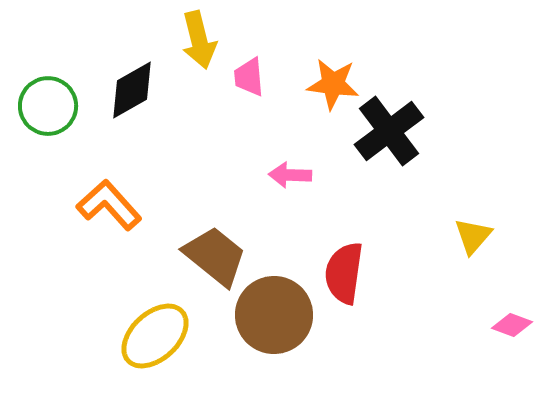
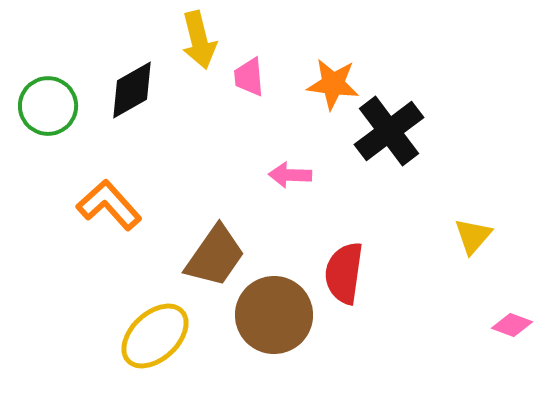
brown trapezoid: rotated 86 degrees clockwise
